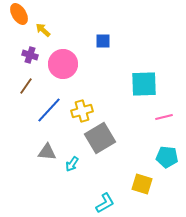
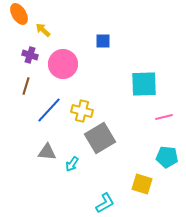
brown line: rotated 18 degrees counterclockwise
yellow cross: rotated 30 degrees clockwise
